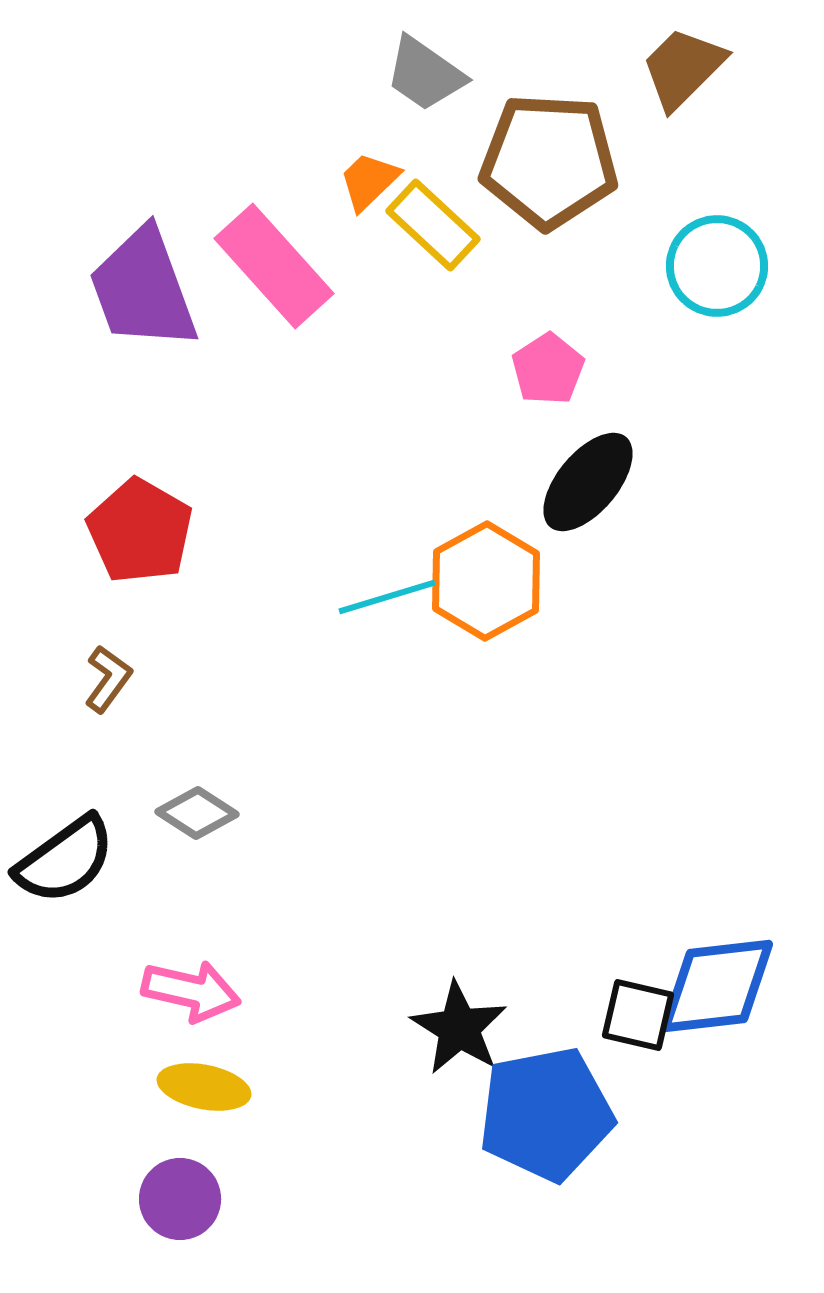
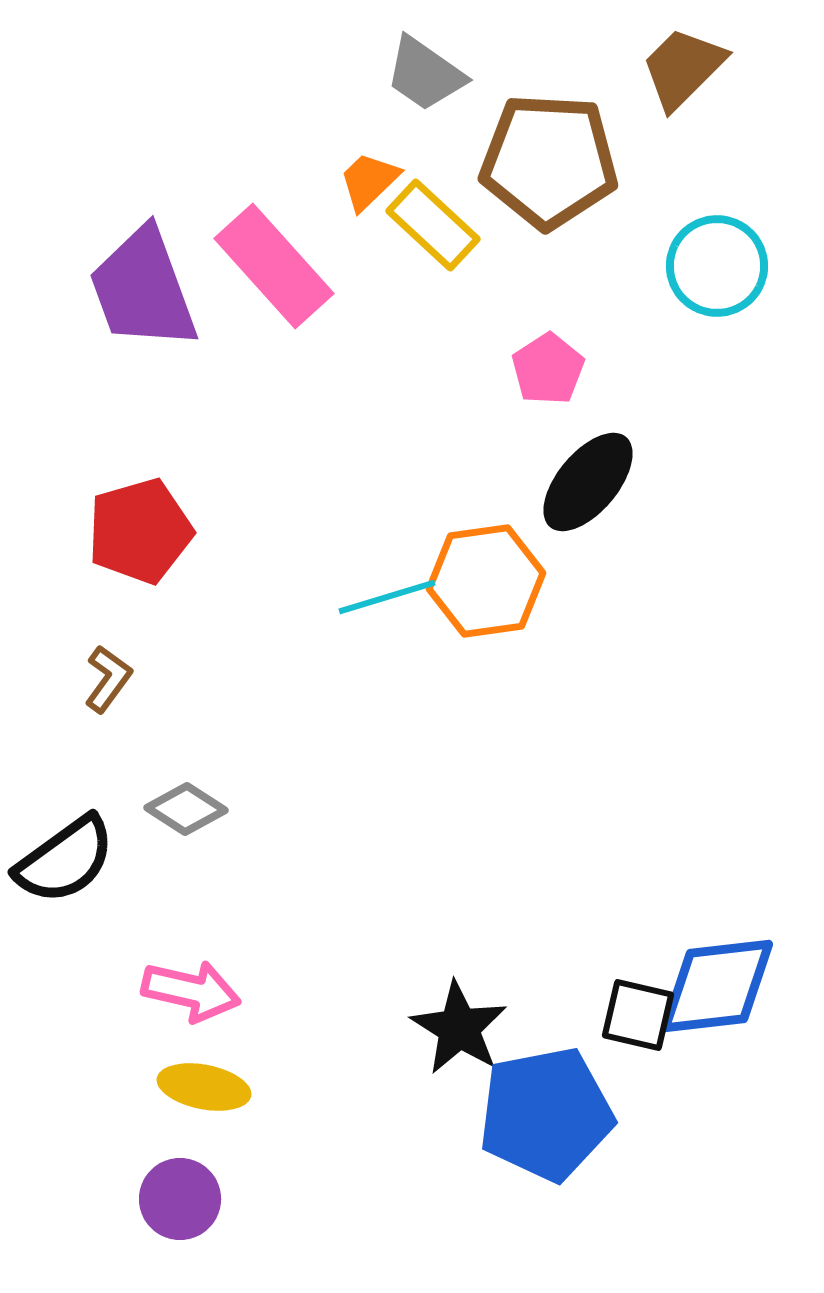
red pentagon: rotated 26 degrees clockwise
orange hexagon: rotated 21 degrees clockwise
gray diamond: moved 11 px left, 4 px up
